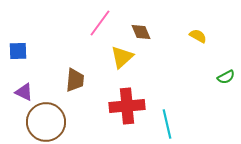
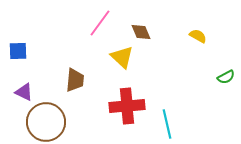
yellow triangle: rotated 35 degrees counterclockwise
